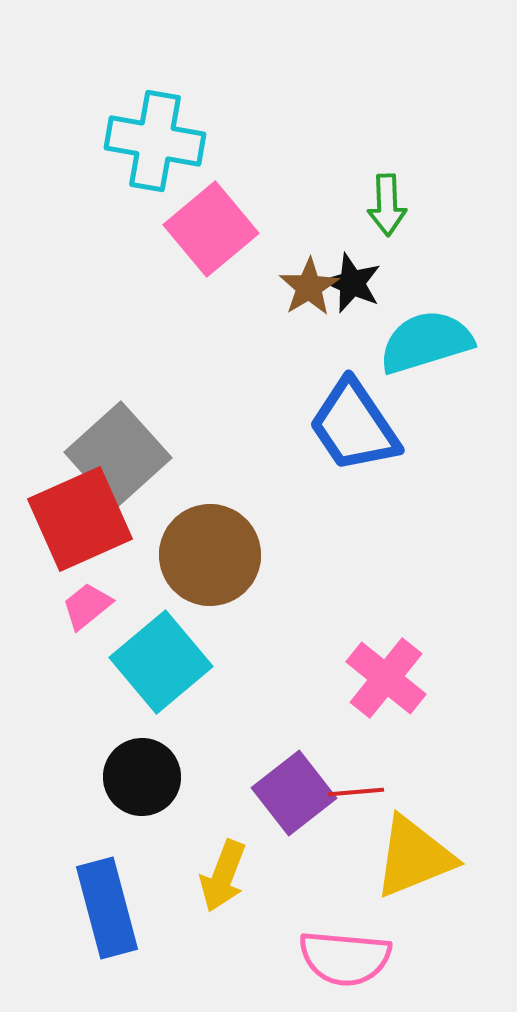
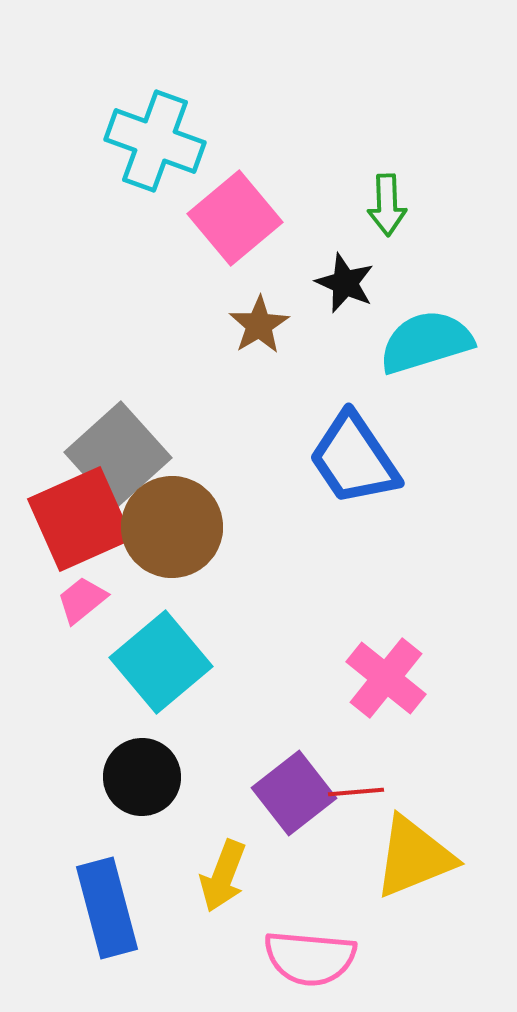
cyan cross: rotated 10 degrees clockwise
pink square: moved 24 px right, 11 px up
black star: moved 7 px left
brown star: moved 50 px left, 38 px down
blue trapezoid: moved 33 px down
brown circle: moved 38 px left, 28 px up
pink trapezoid: moved 5 px left, 6 px up
pink semicircle: moved 35 px left
